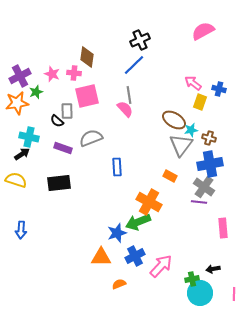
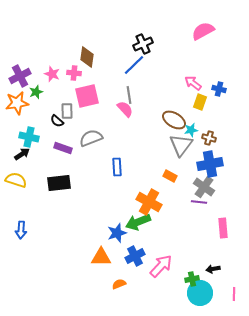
black cross at (140, 40): moved 3 px right, 4 px down
